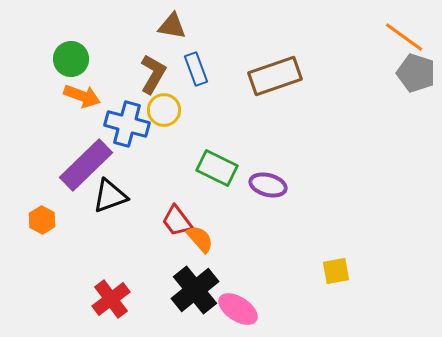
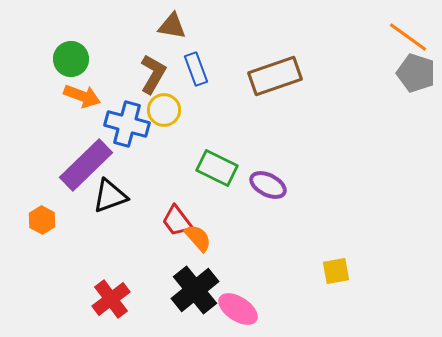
orange line: moved 4 px right
purple ellipse: rotated 12 degrees clockwise
orange semicircle: moved 2 px left, 1 px up
